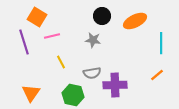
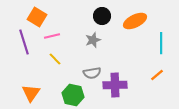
gray star: rotated 28 degrees counterclockwise
yellow line: moved 6 px left, 3 px up; rotated 16 degrees counterclockwise
